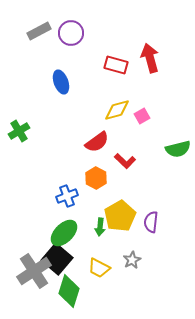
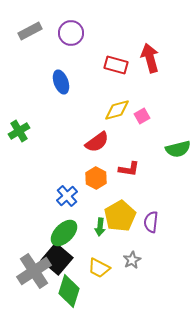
gray rectangle: moved 9 px left
red L-shape: moved 4 px right, 8 px down; rotated 35 degrees counterclockwise
blue cross: rotated 20 degrees counterclockwise
